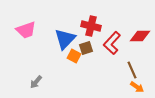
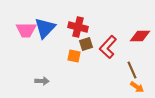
red cross: moved 13 px left, 1 px down
pink trapezoid: rotated 20 degrees clockwise
blue triangle: moved 20 px left, 11 px up
red L-shape: moved 4 px left, 4 px down
brown square: moved 4 px up
orange square: rotated 16 degrees counterclockwise
gray arrow: moved 6 px right, 1 px up; rotated 128 degrees counterclockwise
